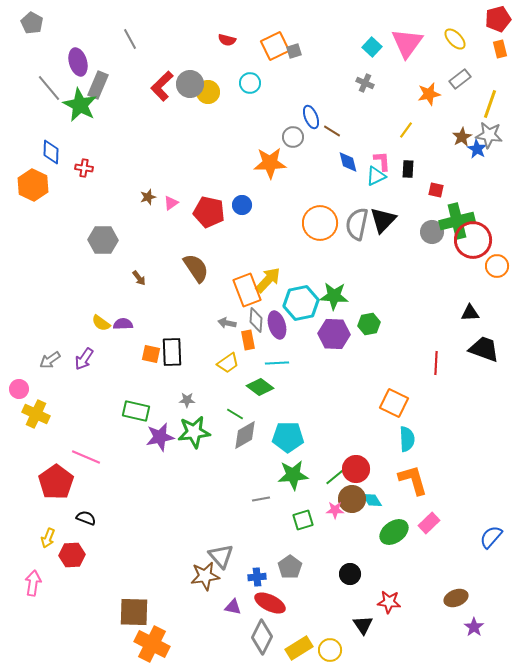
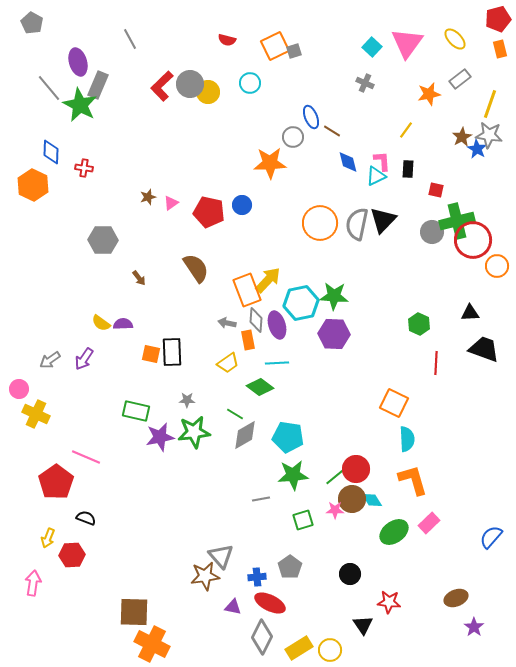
green hexagon at (369, 324): moved 50 px right; rotated 25 degrees counterclockwise
cyan pentagon at (288, 437): rotated 8 degrees clockwise
